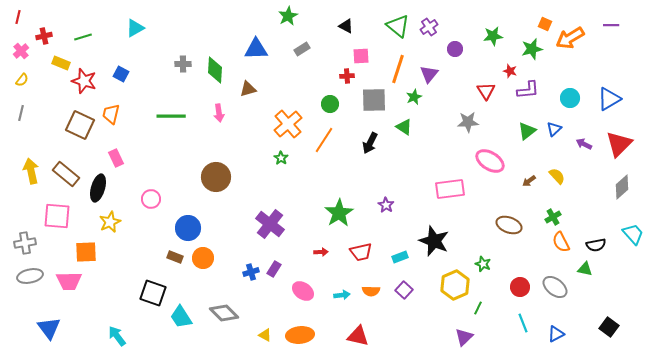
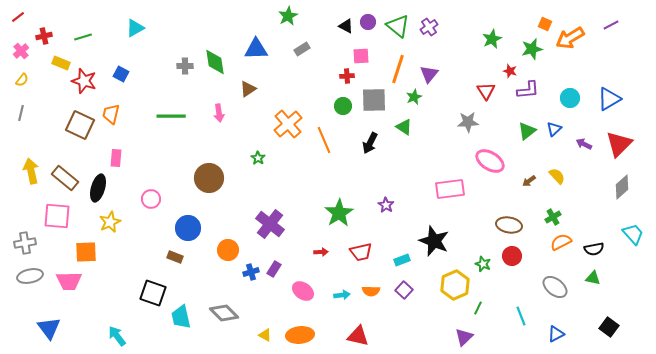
red line at (18, 17): rotated 40 degrees clockwise
purple line at (611, 25): rotated 28 degrees counterclockwise
green star at (493, 36): moved 1 px left, 3 px down; rotated 18 degrees counterclockwise
purple circle at (455, 49): moved 87 px left, 27 px up
gray cross at (183, 64): moved 2 px right, 2 px down
green diamond at (215, 70): moved 8 px up; rotated 12 degrees counterclockwise
brown triangle at (248, 89): rotated 18 degrees counterclockwise
green circle at (330, 104): moved 13 px right, 2 px down
orange line at (324, 140): rotated 56 degrees counterclockwise
pink rectangle at (116, 158): rotated 30 degrees clockwise
green star at (281, 158): moved 23 px left
brown rectangle at (66, 174): moved 1 px left, 4 px down
brown circle at (216, 177): moved 7 px left, 1 px down
brown ellipse at (509, 225): rotated 10 degrees counterclockwise
orange semicircle at (561, 242): rotated 90 degrees clockwise
black semicircle at (596, 245): moved 2 px left, 4 px down
cyan rectangle at (400, 257): moved 2 px right, 3 px down
orange circle at (203, 258): moved 25 px right, 8 px up
green triangle at (585, 269): moved 8 px right, 9 px down
red circle at (520, 287): moved 8 px left, 31 px up
cyan trapezoid at (181, 317): rotated 20 degrees clockwise
cyan line at (523, 323): moved 2 px left, 7 px up
